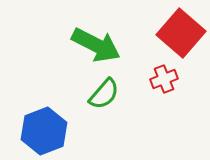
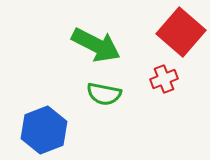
red square: moved 1 px up
green semicircle: rotated 60 degrees clockwise
blue hexagon: moved 1 px up
